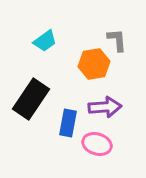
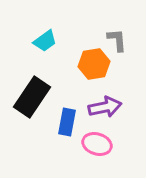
black rectangle: moved 1 px right, 2 px up
purple arrow: rotated 8 degrees counterclockwise
blue rectangle: moved 1 px left, 1 px up
